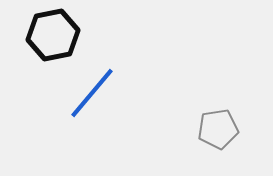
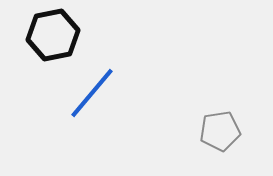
gray pentagon: moved 2 px right, 2 px down
